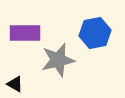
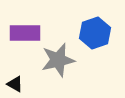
blue hexagon: rotated 8 degrees counterclockwise
